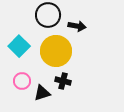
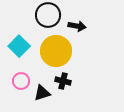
pink circle: moved 1 px left
